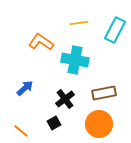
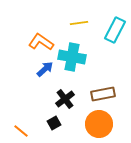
cyan cross: moved 3 px left, 3 px up
blue arrow: moved 20 px right, 19 px up
brown rectangle: moved 1 px left, 1 px down
